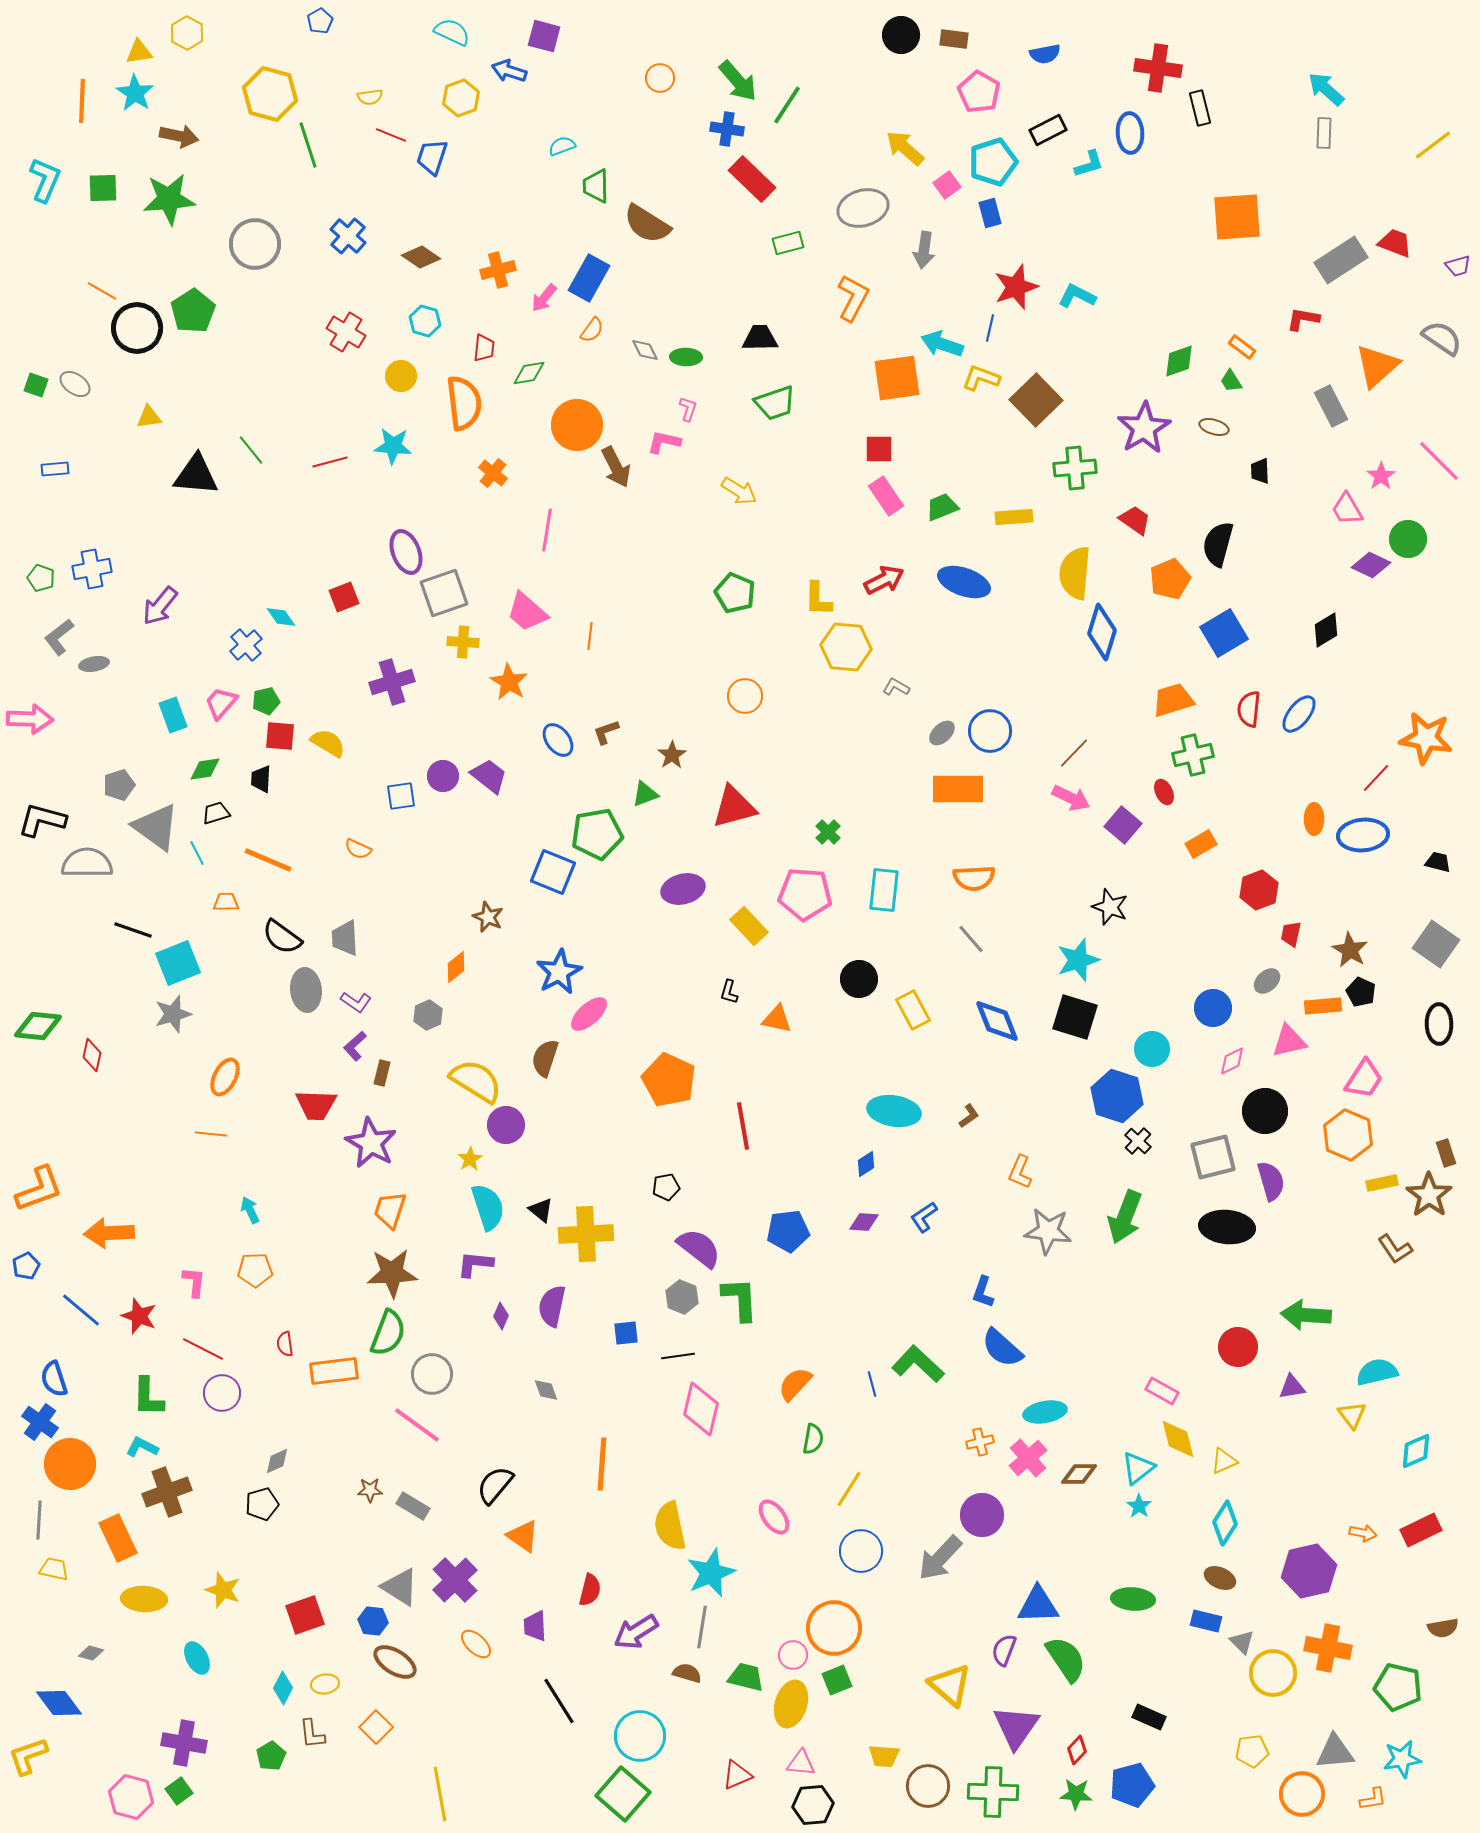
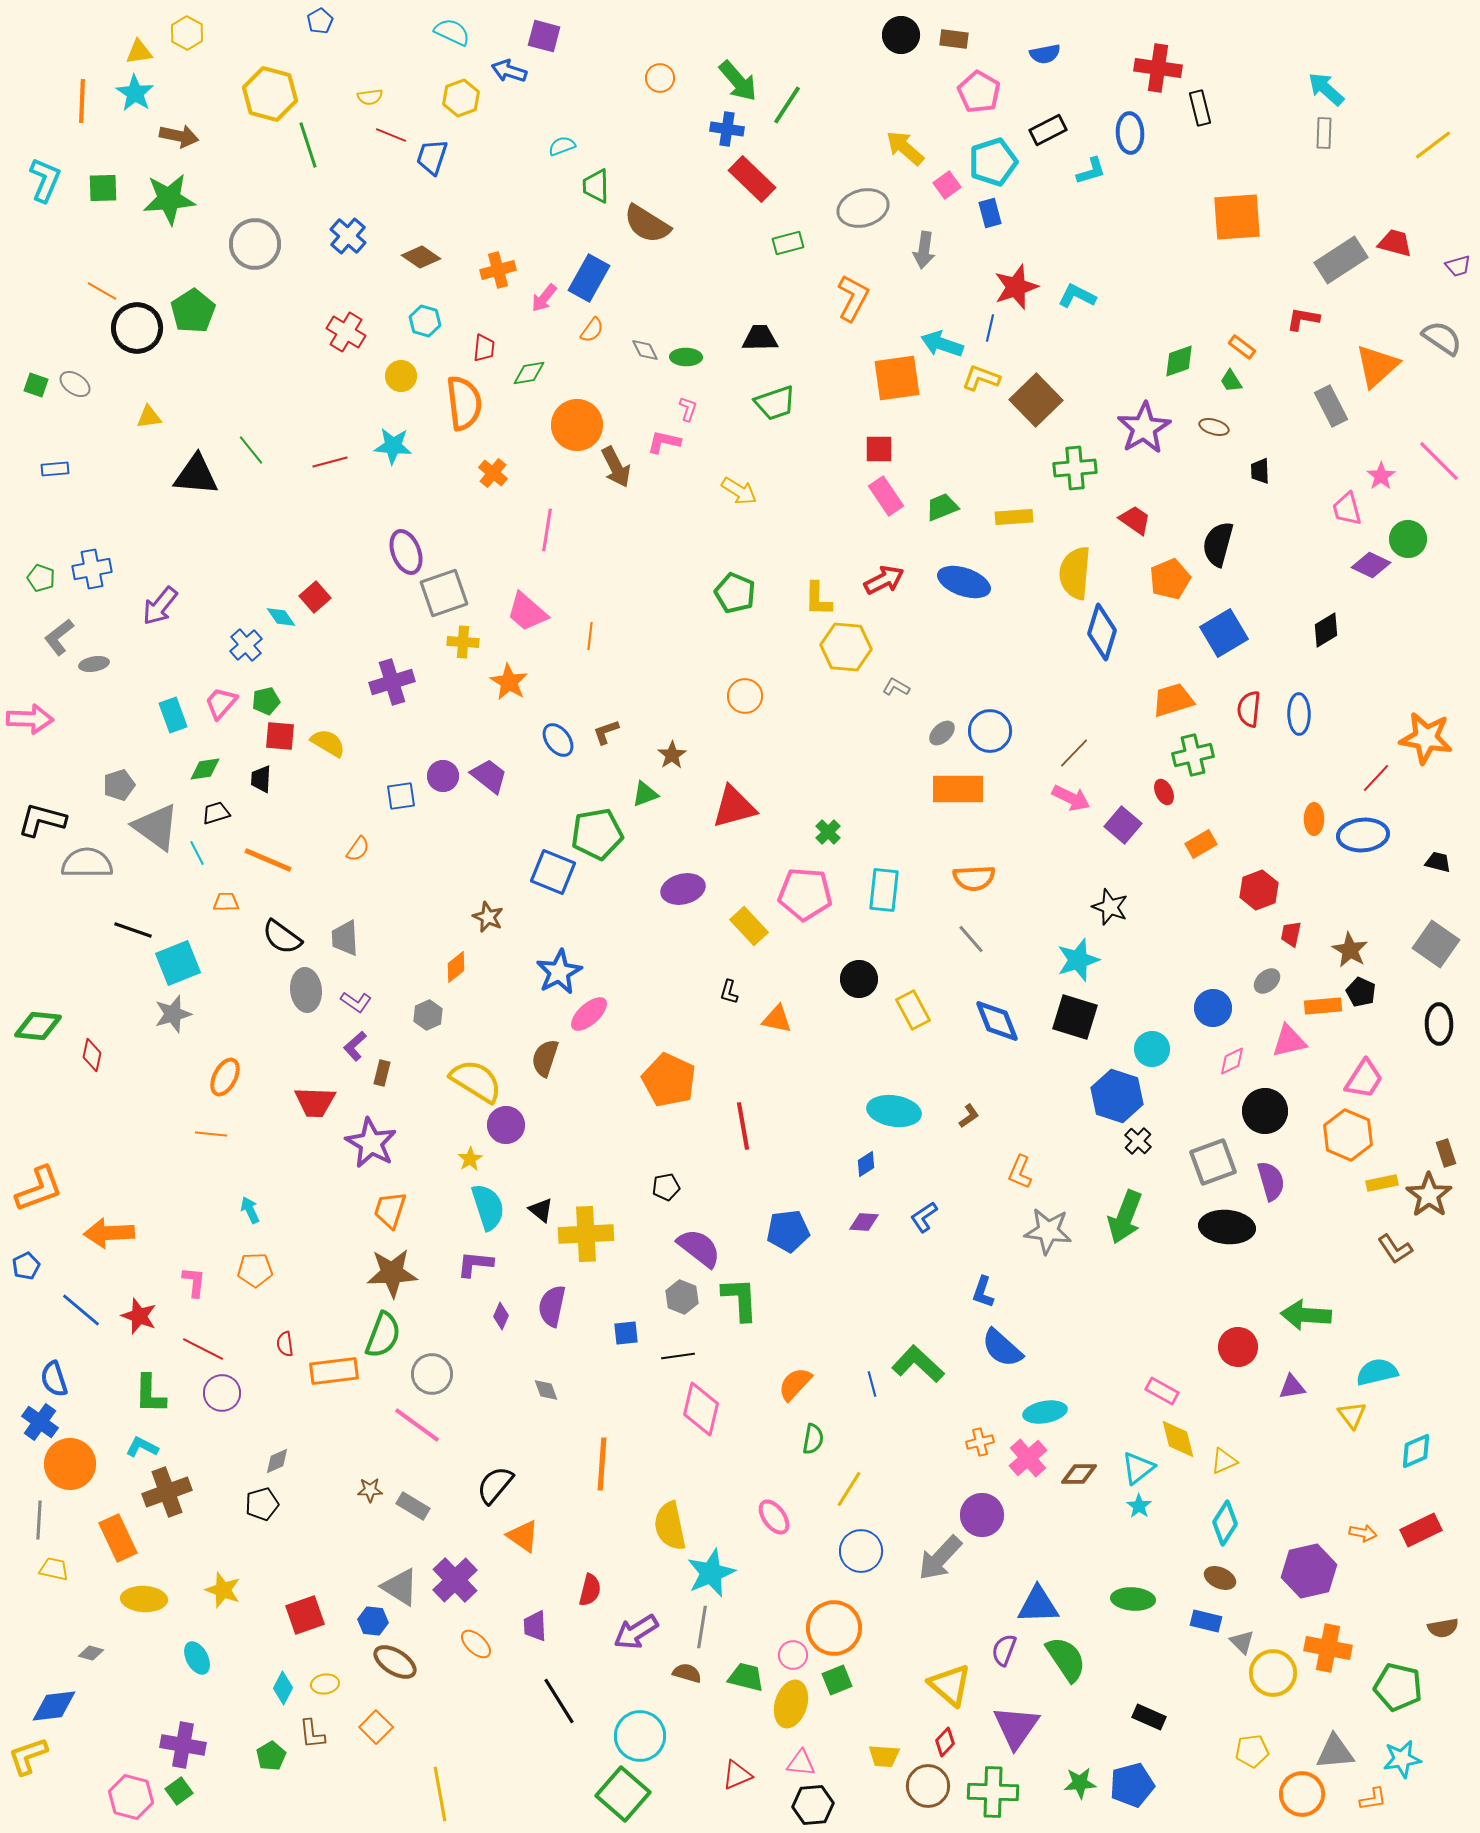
cyan L-shape at (1089, 164): moved 2 px right, 7 px down
red trapezoid at (1395, 243): rotated 6 degrees counterclockwise
pink trapezoid at (1347, 509): rotated 15 degrees clockwise
red square at (344, 597): moved 29 px left; rotated 20 degrees counterclockwise
blue ellipse at (1299, 714): rotated 39 degrees counterclockwise
orange semicircle at (358, 849): rotated 80 degrees counterclockwise
red trapezoid at (316, 1105): moved 1 px left, 3 px up
gray square at (1213, 1157): moved 5 px down; rotated 6 degrees counterclockwise
green semicircle at (388, 1333): moved 5 px left, 2 px down
green L-shape at (148, 1397): moved 2 px right, 3 px up
blue diamond at (59, 1703): moved 5 px left, 3 px down; rotated 60 degrees counterclockwise
purple cross at (184, 1743): moved 1 px left, 2 px down
red diamond at (1077, 1750): moved 132 px left, 8 px up
green star at (1076, 1794): moved 4 px right, 11 px up; rotated 8 degrees counterclockwise
